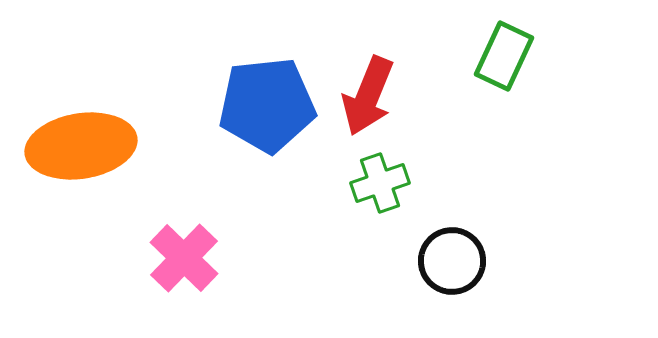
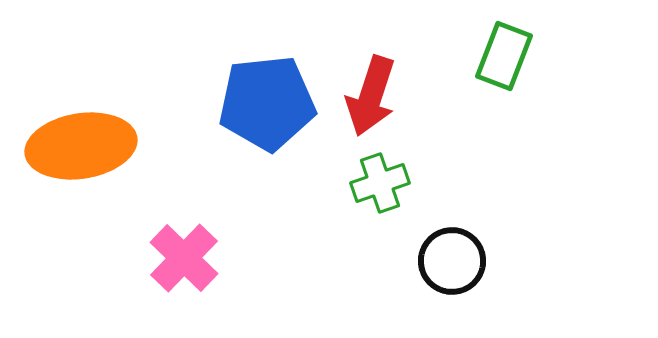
green rectangle: rotated 4 degrees counterclockwise
red arrow: moved 3 px right; rotated 4 degrees counterclockwise
blue pentagon: moved 2 px up
